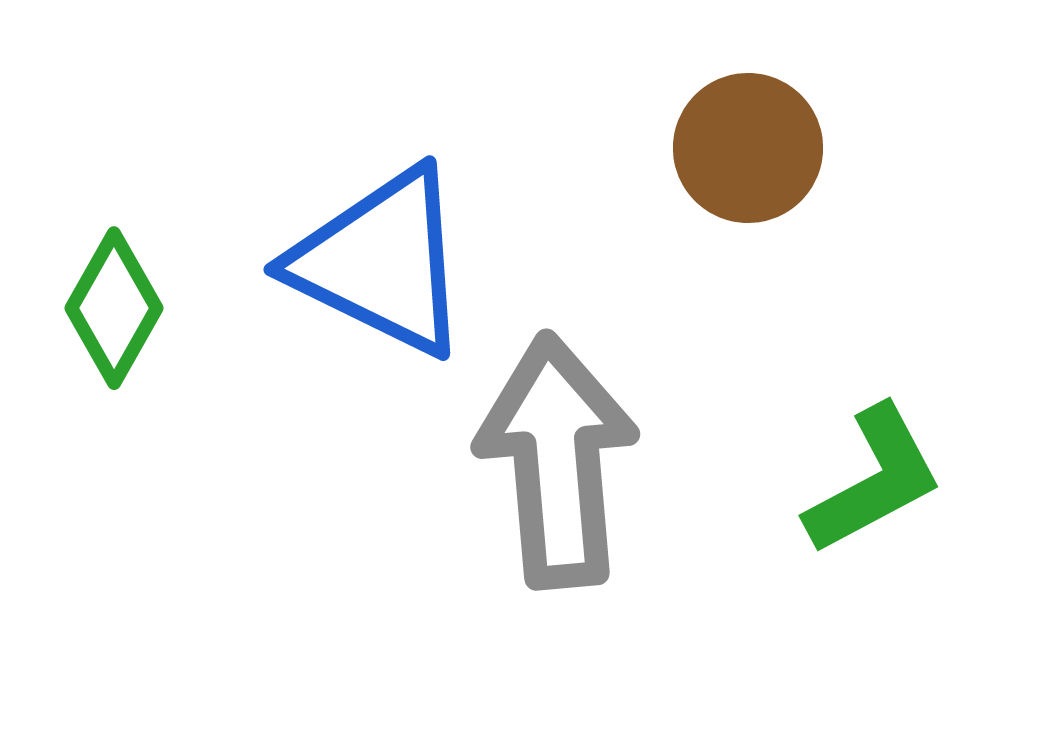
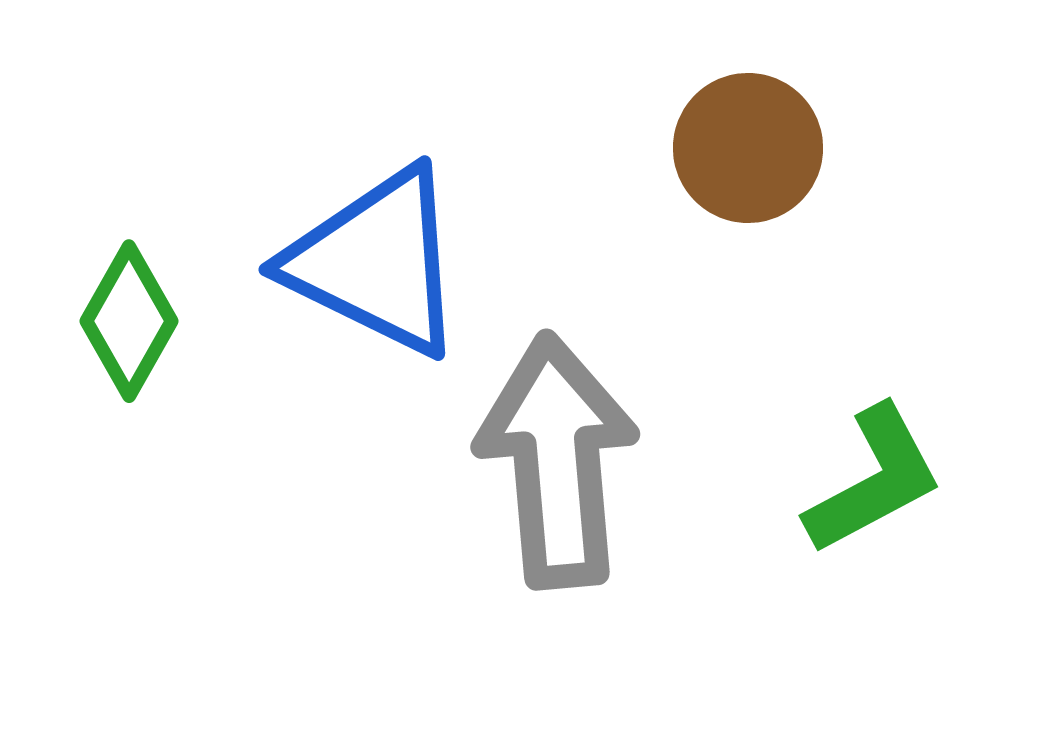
blue triangle: moved 5 px left
green diamond: moved 15 px right, 13 px down
